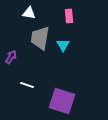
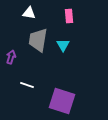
gray trapezoid: moved 2 px left, 2 px down
purple arrow: rotated 16 degrees counterclockwise
